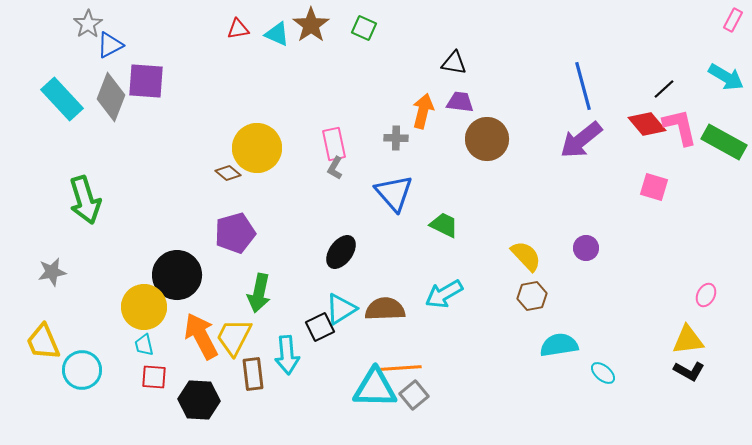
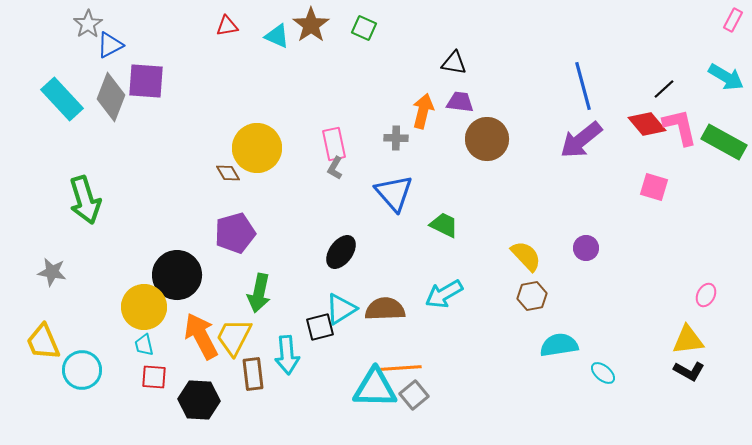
red triangle at (238, 29): moved 11 px left, 3 px up
cyan triangle at (277, 34): moved 2 px down
brown diamond at (228, 173): rotated 20 degrees clockwise
gray star at (52, 272): rotated 20 degrees clockwise
black square at (320, 327): rotated 12 degrees clockwise
